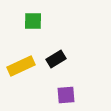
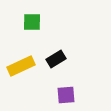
green square: moved 1 px left, 1 px down
